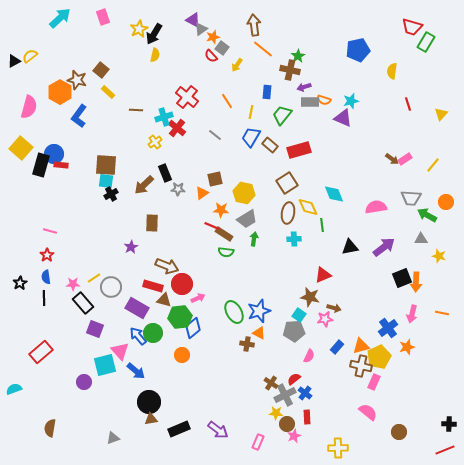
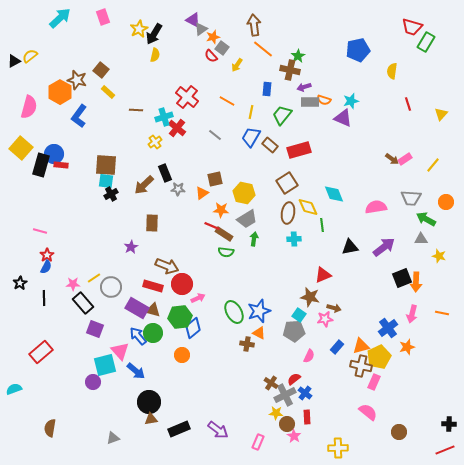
blue rectangle at (267, 92): moved 3 px up
orange line at (227, 101): rotated 28 degrees counterclockwise
green arrow at (427, 215): moved 1 px left, 4 px down
pink line at (50, 231): moved 10 px left
blue semicircle at (46, 277): moved 10 px up; rotated 144 degrees counterclockwise
brown triangle at (164, 300): moved 11 px left, 10 px down
purple circle at (84, 382): moved 9 px right
pink star at (294, 436): rotated 16 degrees counterclockwise
